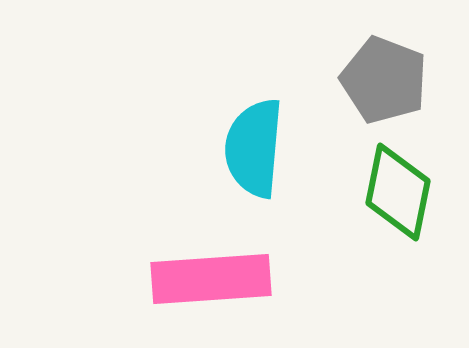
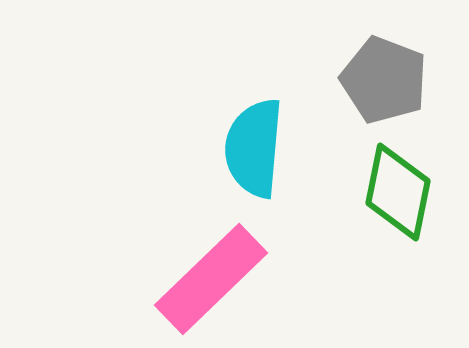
pink rectangle: rotated 40 degrees counterclockwise
